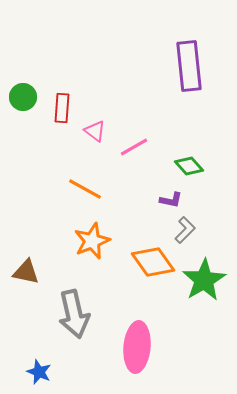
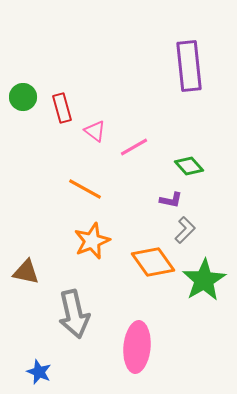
red rectangle: rotated 20 degrees counterclockwise
